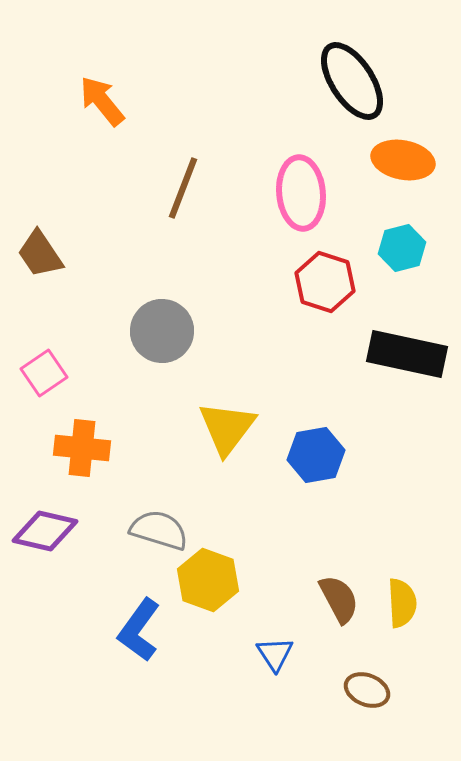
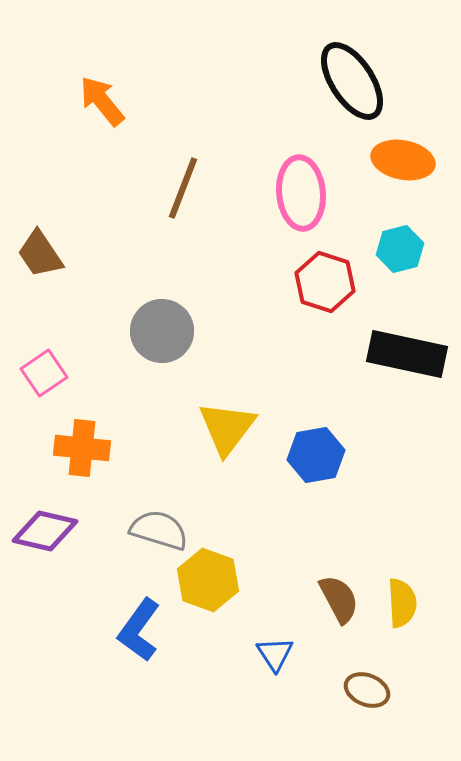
cyan hexagon: moved 2 px left, 1 px down
